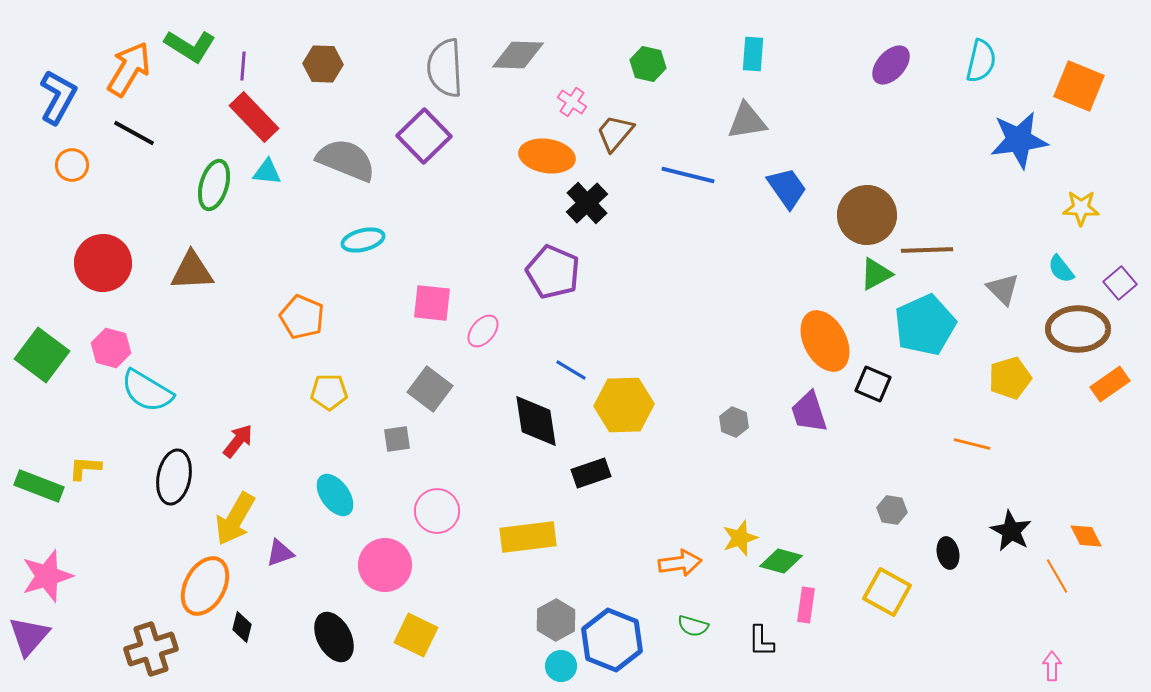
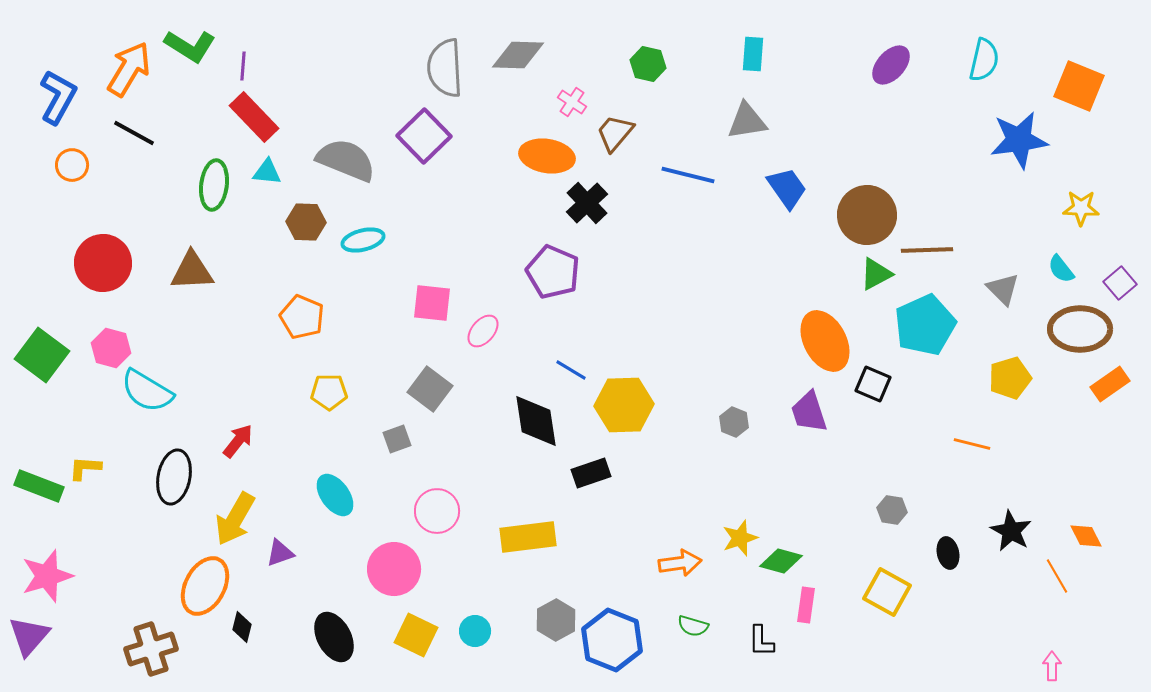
cyan semicircle at (981, 61): moved 3 px right, 1 px up
brown hexagon at (323, 64): moved 17 px left, 158 px down
green ellipse at (214, 185): rotated 9 degrees counterclockwise
brown ellipse at (1078, 329): moved 2 px right
gray square at (397, 439): rotated 12 degrees counterclockwise
pink circle at (385, 565): moved 9 px right, 4 px down
cyan circle at (561, 666): moved 86 px left, 35 px up
